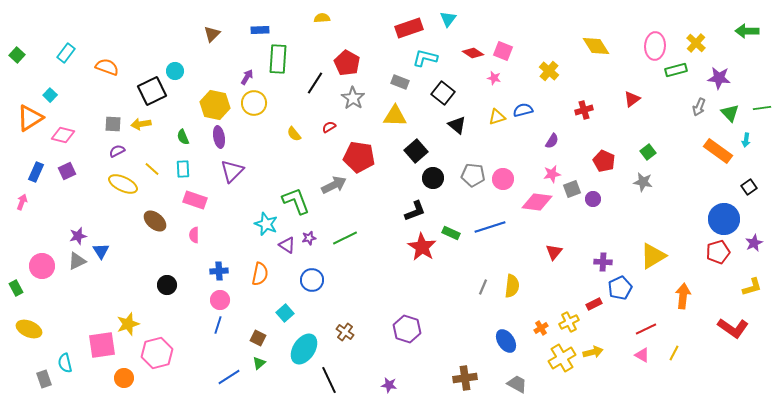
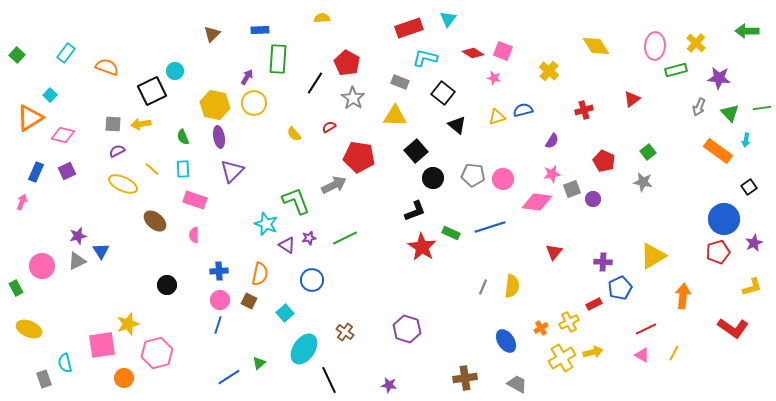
brown square at (258, 338): moved 9 px left, 37 px up
